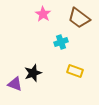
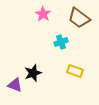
purple triangle: moved 1 px down
